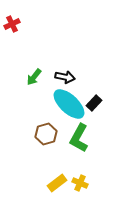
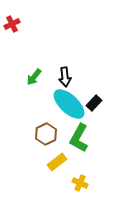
black arrow: rotated 72 degrees clockwise
brown hexagon: rotated 10 degrees counterclockwise
yellow rectangle: moved 21 px up
